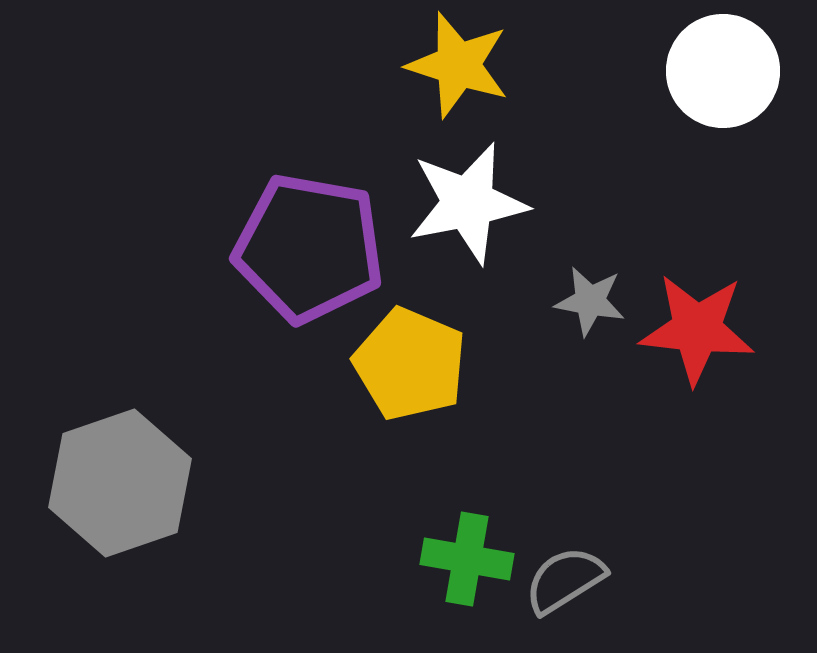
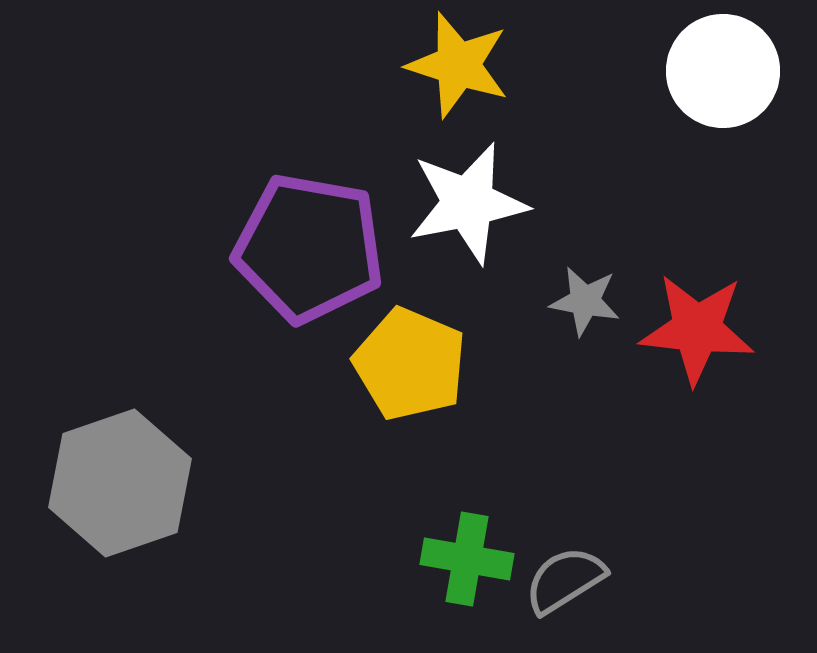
gray star: moved 5 px left
